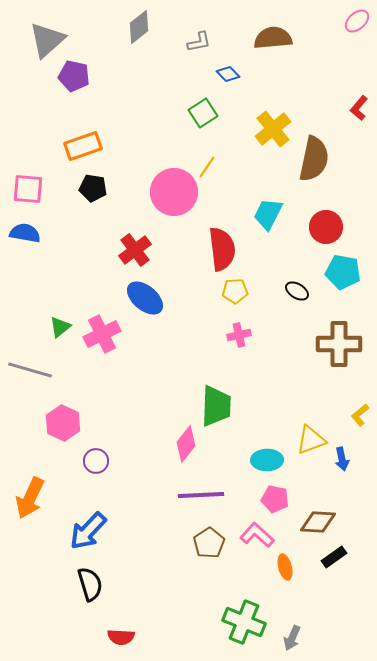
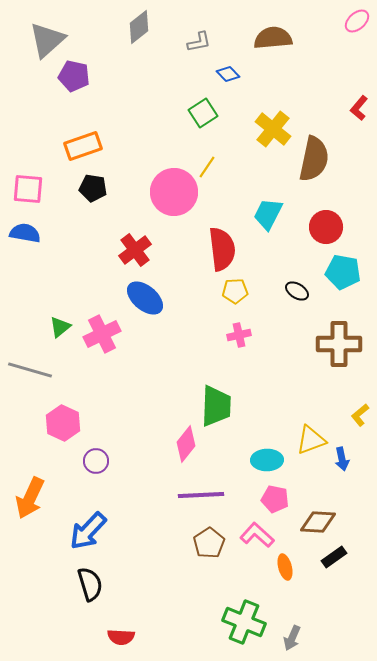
yellow cross at (273, 129): rotated 12 degrees counterclockwise
